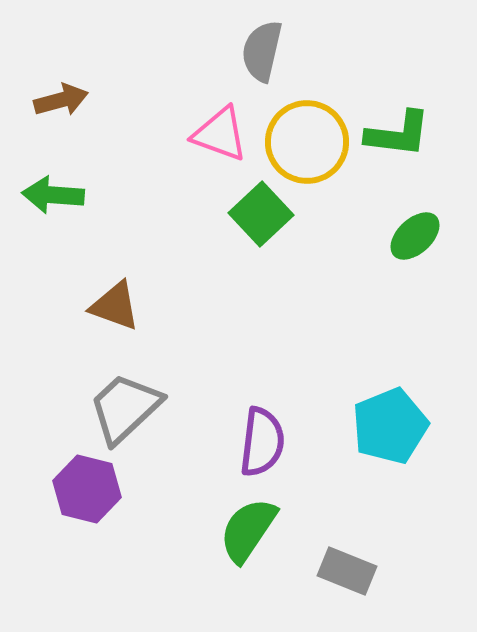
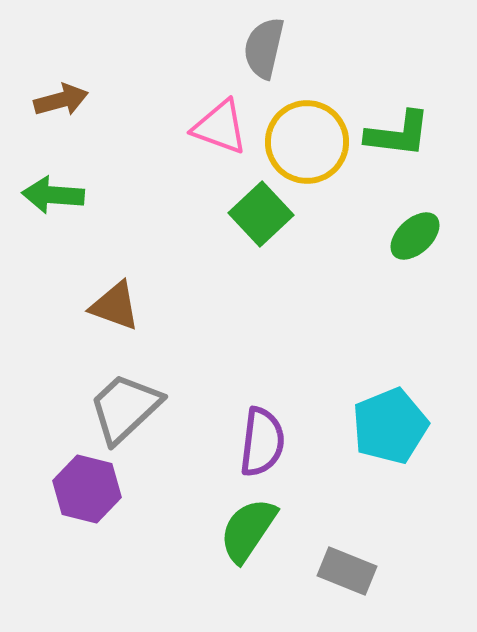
gray semicircle: moved 2 px right, 3 px up
pink triangle: moved 7 px up
